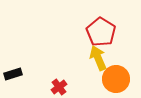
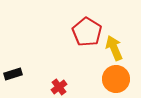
red pentagon: moved 14 px left
yellow arrow: moved 16 px right, 10 px up
